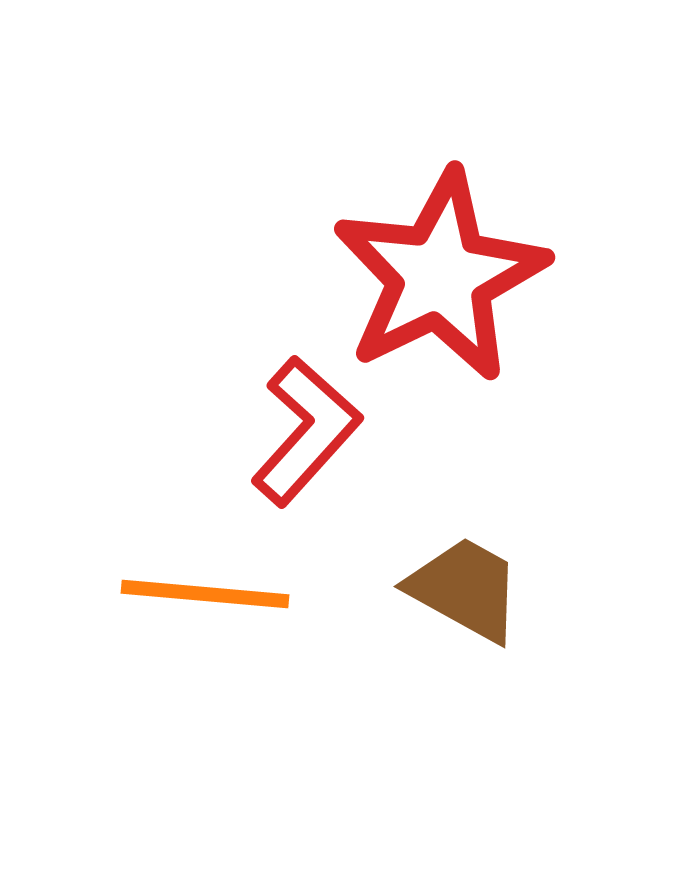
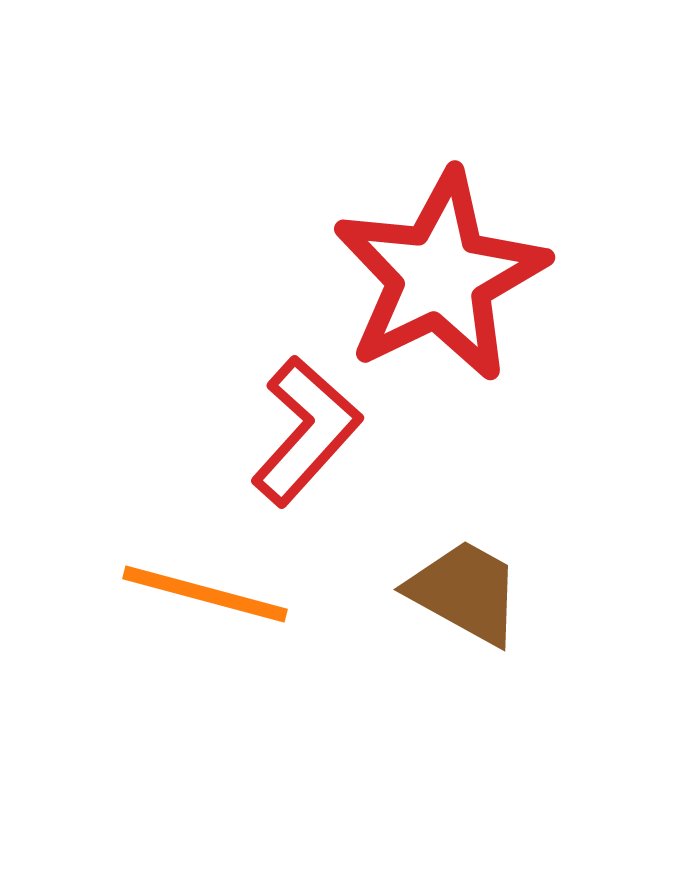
brown trapezoid: moved 3 px down
orange line: rotated 10 degrees clockwise
